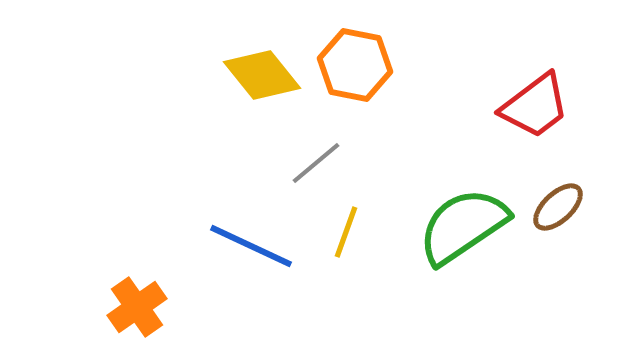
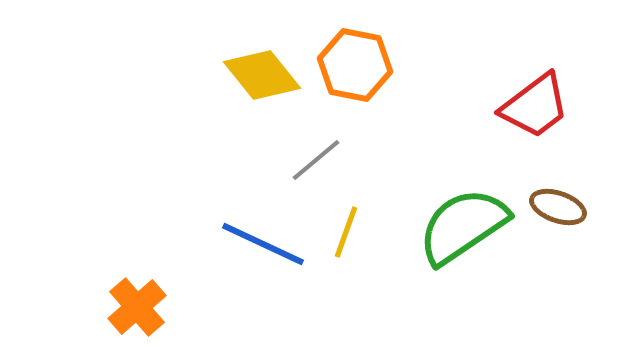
gray line: moved 3 px up
brown ellipse: rotated 62 degrees clockwise
blue line: moved 12 px right, 2 px up
orange cross: rotated 6 degrees counterclockwise
